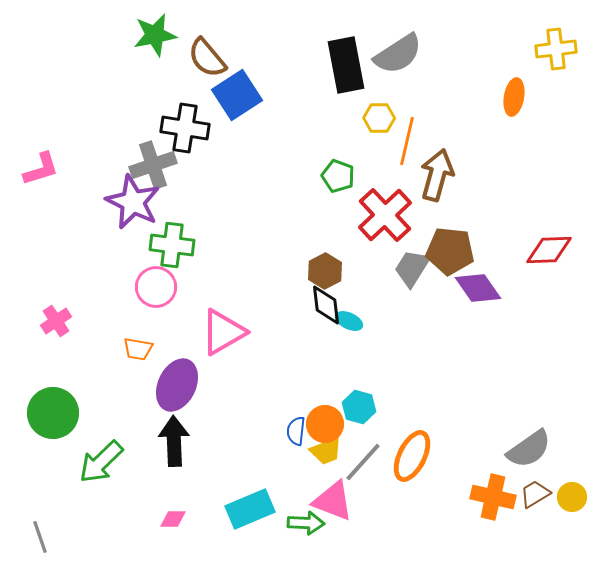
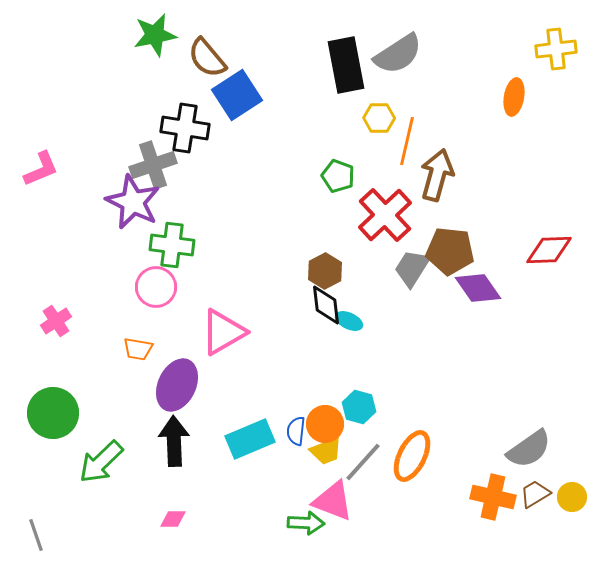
pink L-shape at (41, 169): rotated 6 degrees counterclockwise
cyan rectangle at (250, 509): moved 70 px up
gray line at (40, 537): moved 4 px left, 2 px up
